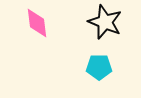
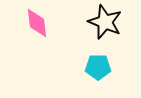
cyan pentagon: moved 1 px left
